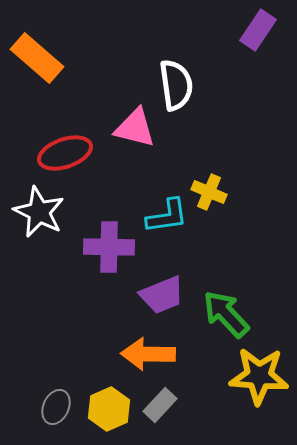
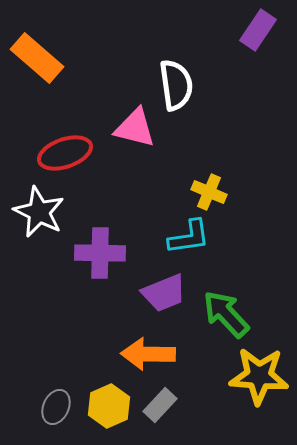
cyan L-shape: moved 22 px right, 21 px down
purple cross: moved 9 px left, 6 px down
purple trapezoid: moved 2 px right, 2 px up
yellow hexagon: moved 3 px up
